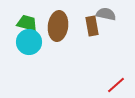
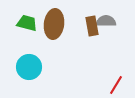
gray semicircle: moved 7 px down; rotated 12 degrees counterclockwise
brown ellipse: moved 4 px left, 2 px up
cyan circle: moved 25 px down
red line: rotated 18 degrees counterclockwise
